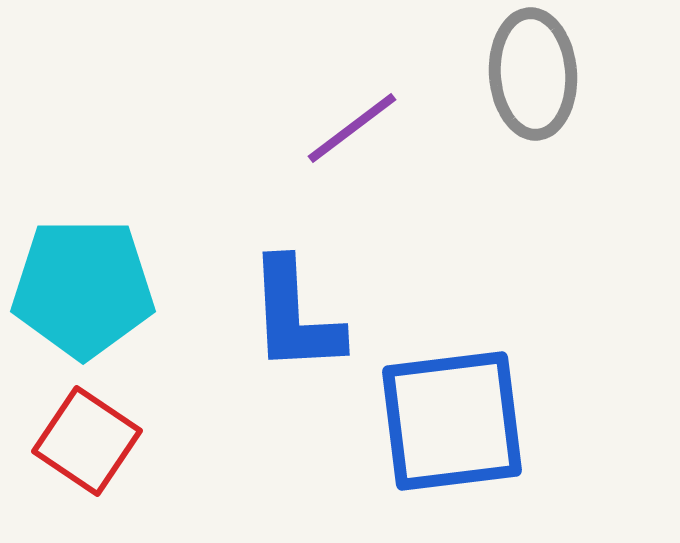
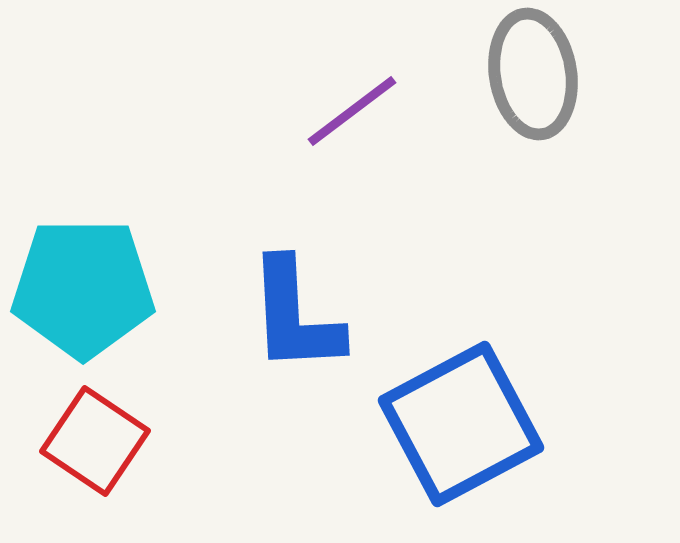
gray ellipse: rotated 5 degrees counterclockwise
purple line: moved 17 px up
blue square: moved 9 px right, 3 px down; rotated 21 degrees counterclockwise
red square: moved 8 px right
